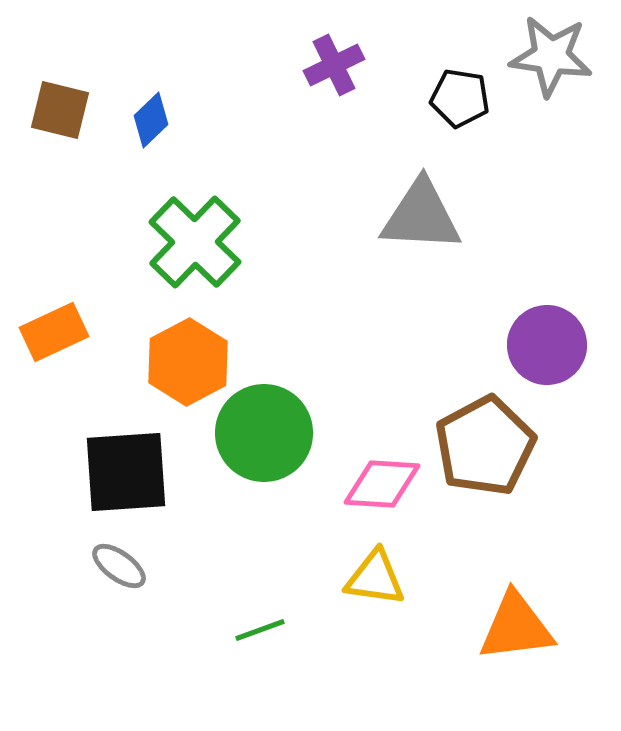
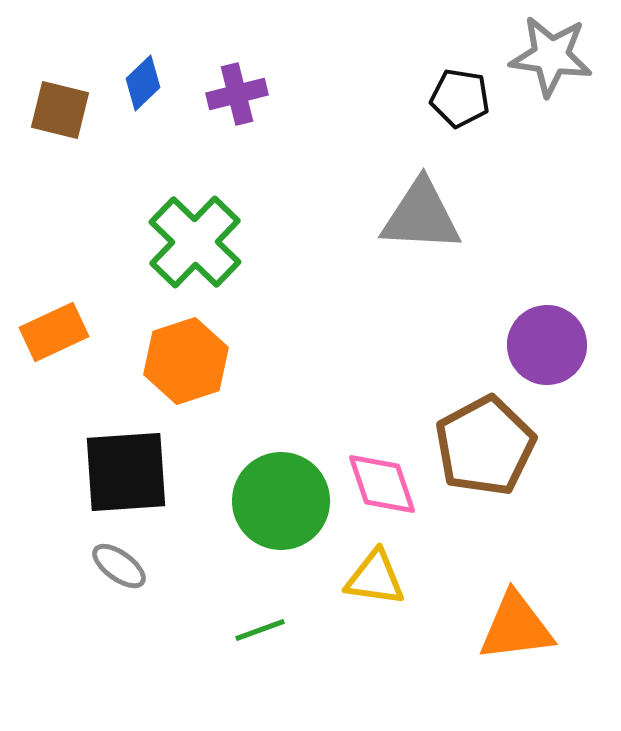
purple cross: moved 97 px left, 29 px down; rotated 12 degrees clockwise
blue diamond: moved 8 px left, 37 px up
orange hexagon: moved 2 px left, 1 px up; rotated 10 degrees clockwise
green circle: moved 17 px right, 68 px down
pink diamond: rotated 68 degrees clockwise
